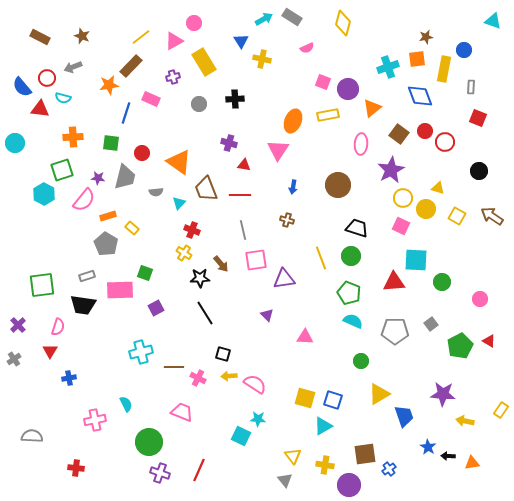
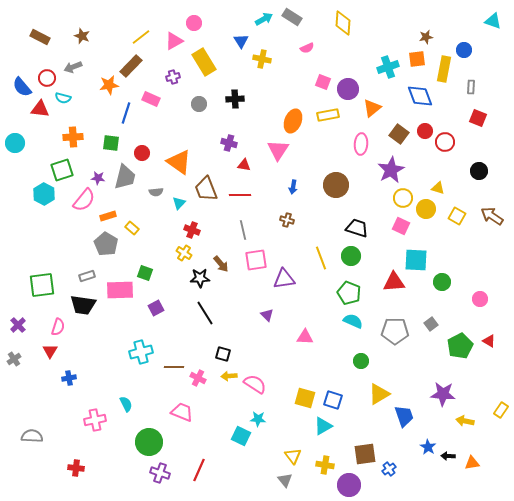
yellow diamond at (343, 23): rotated 10 degrees counterclockwise
brown circle at (338, 185): moved 2 px left
